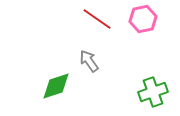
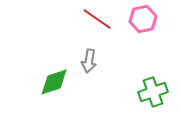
gray arrow: rotated 135 degrees counterclockwise
green diamond: moved 2 px left, 4 px up
